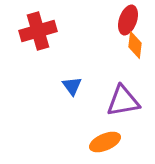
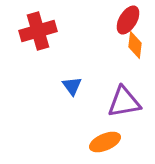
red ellipse: rotated 12 degrees clockwise
purple triangle: moved 1 px right, 1 px down
